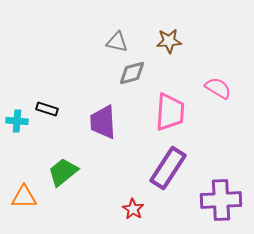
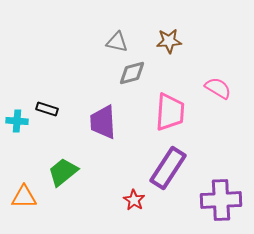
red star: moved 1 px right, 9 px up
